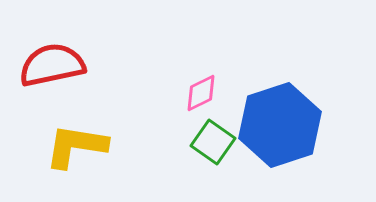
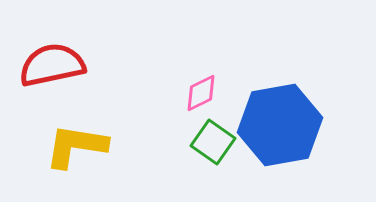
blue hexagon: rotated 8 degrees clockwise
